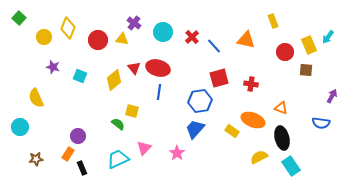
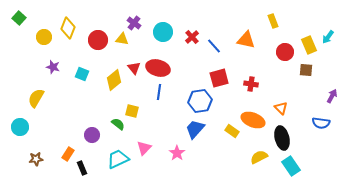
cyan square at (80, 76): moved 2 px right, 2 px up
yellow semicircle at (36, 98): rotated 54 degrees clockwise
orange triangle at (281, 108): rotated 24 degrees clockwise
purple circle at (78, 136): moved 14 px right, 1 px up
